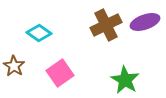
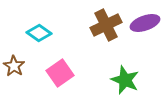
purple ellipse: moved 1 px down
green star: rotated 8 degrees counterclockwise
